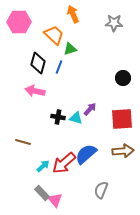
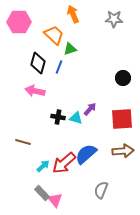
gray star: moved 4 px up
